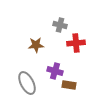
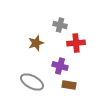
brown star: moved 2 px up; rotated 14 degrees counterclockwise
purple cross: moved 5 px right, 5 px up
gray ellipse: moved 5 px right, 1 px up; rotated 35 degrees counterclockwise
